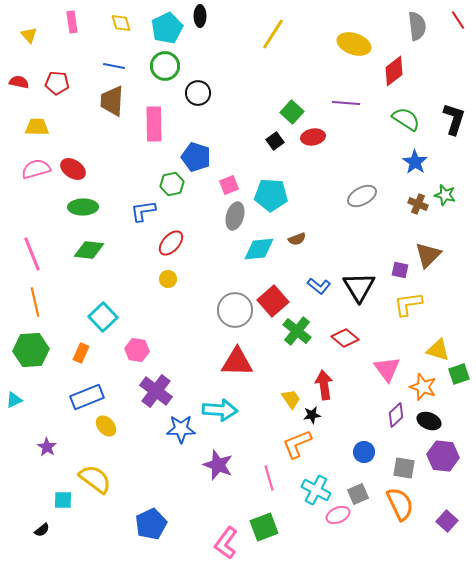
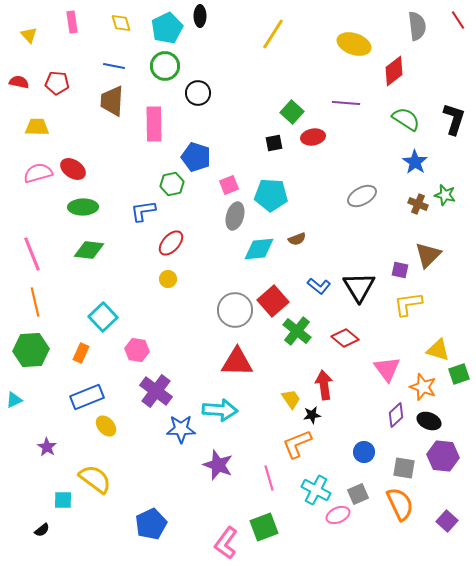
black square at (275, 141): moved 1 px left, 2 px down; rotated 24 degrees clockwise
pink semicircle at (36, 169): moved 2 px right, 4 px down
